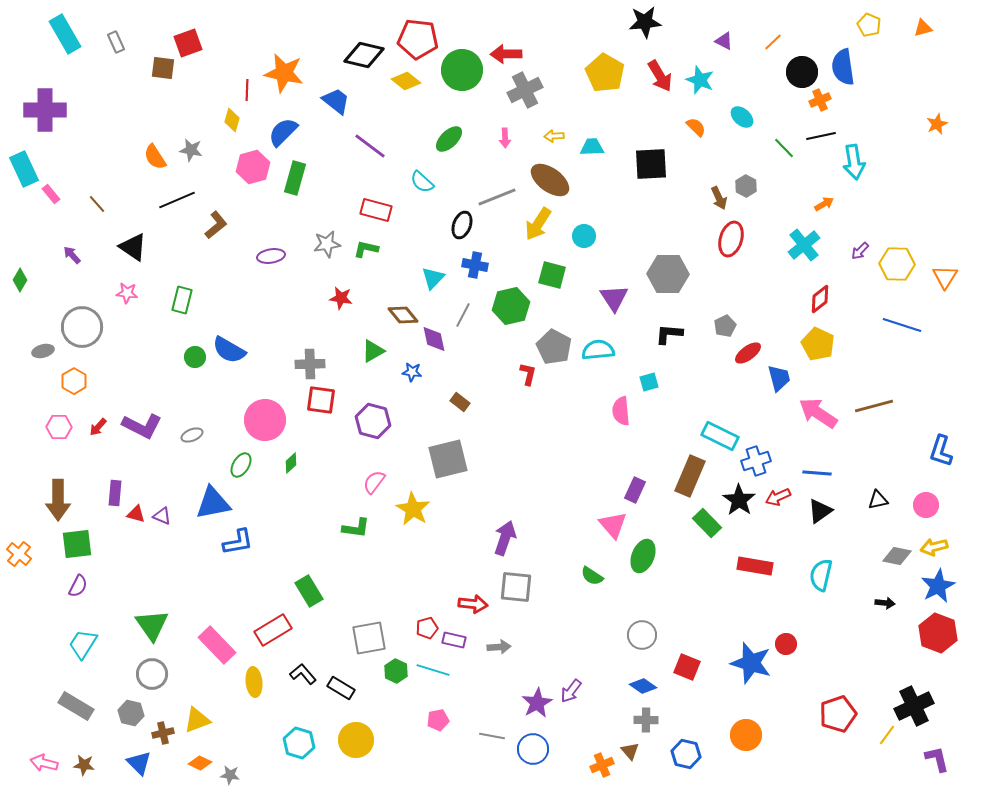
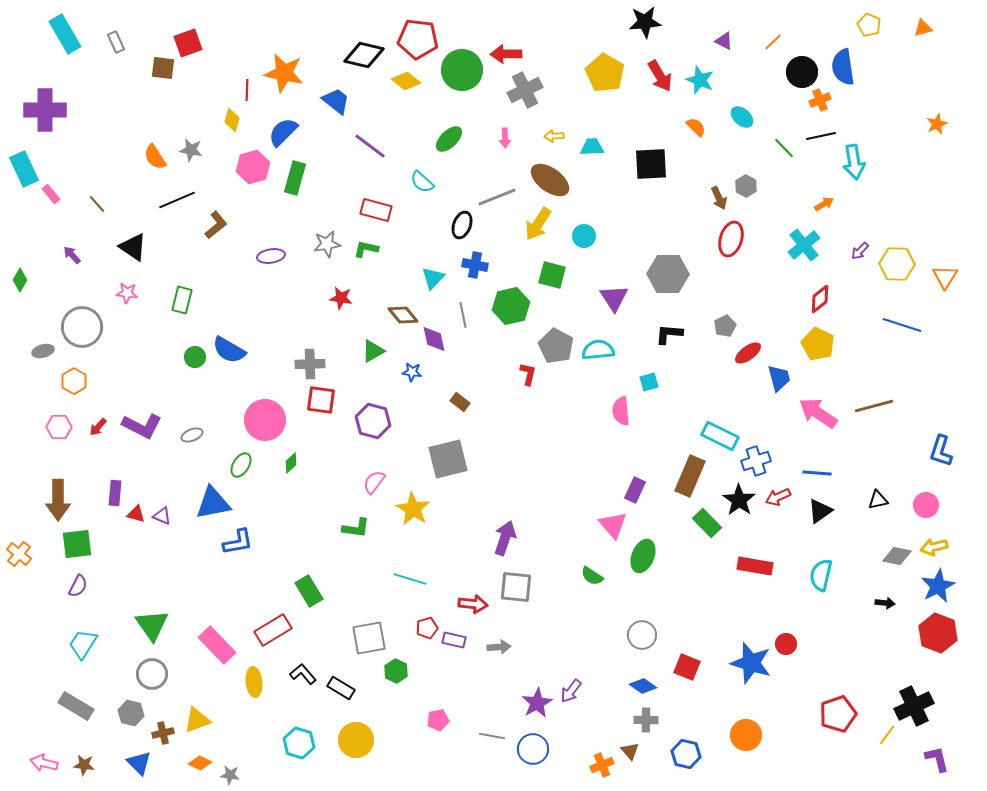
gray line at (463, 315): rotated 40 degrees counterclockwise
gray pentagon at (554, 347): moved 2 px right, 1 px up
cyan line at (433, 670): moved 23 px left, 91 px up
